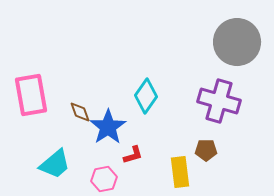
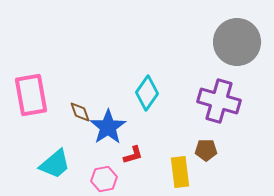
cyan diamond: moved 1 px right, 3 px up
